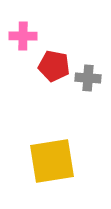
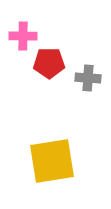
red pentagon: moved 5 px left, 3 px up; rotated 12 degrees counterclockwise
